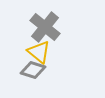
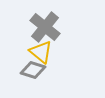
yellow triangle: moved 2 px right
